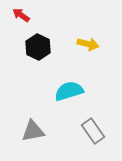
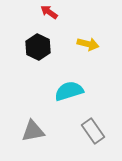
red arrow: moved 28 px right, 3 px up
